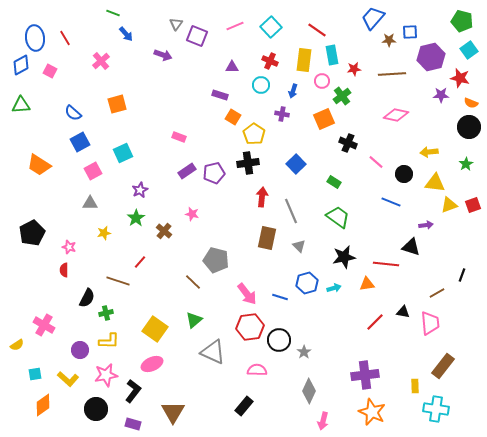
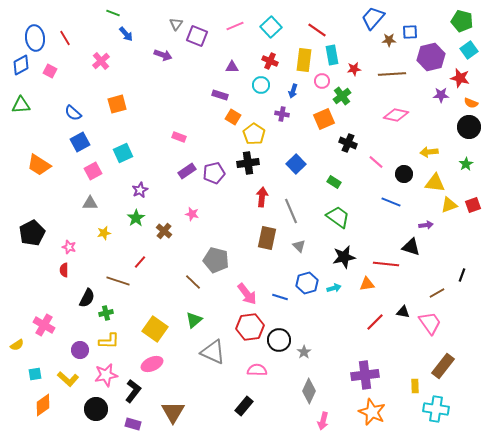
pink trapezoid at (430, 323): rotated 30 degrees counterclockwise
